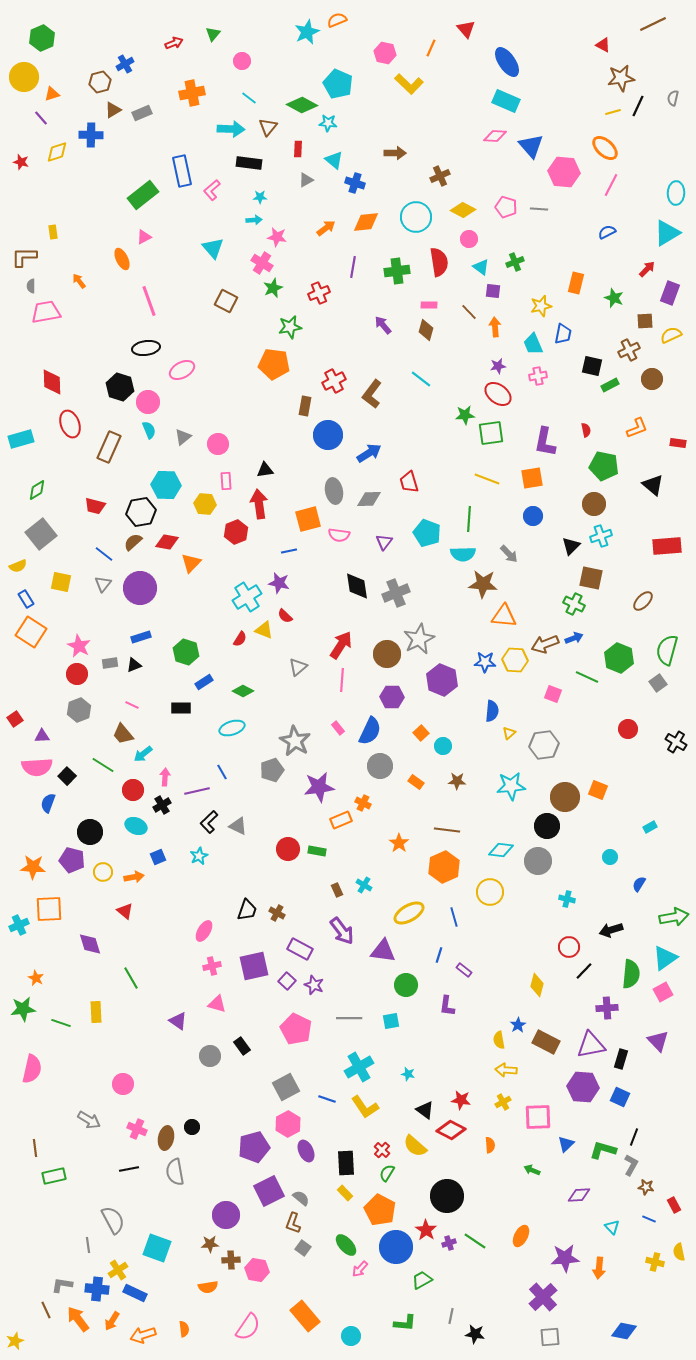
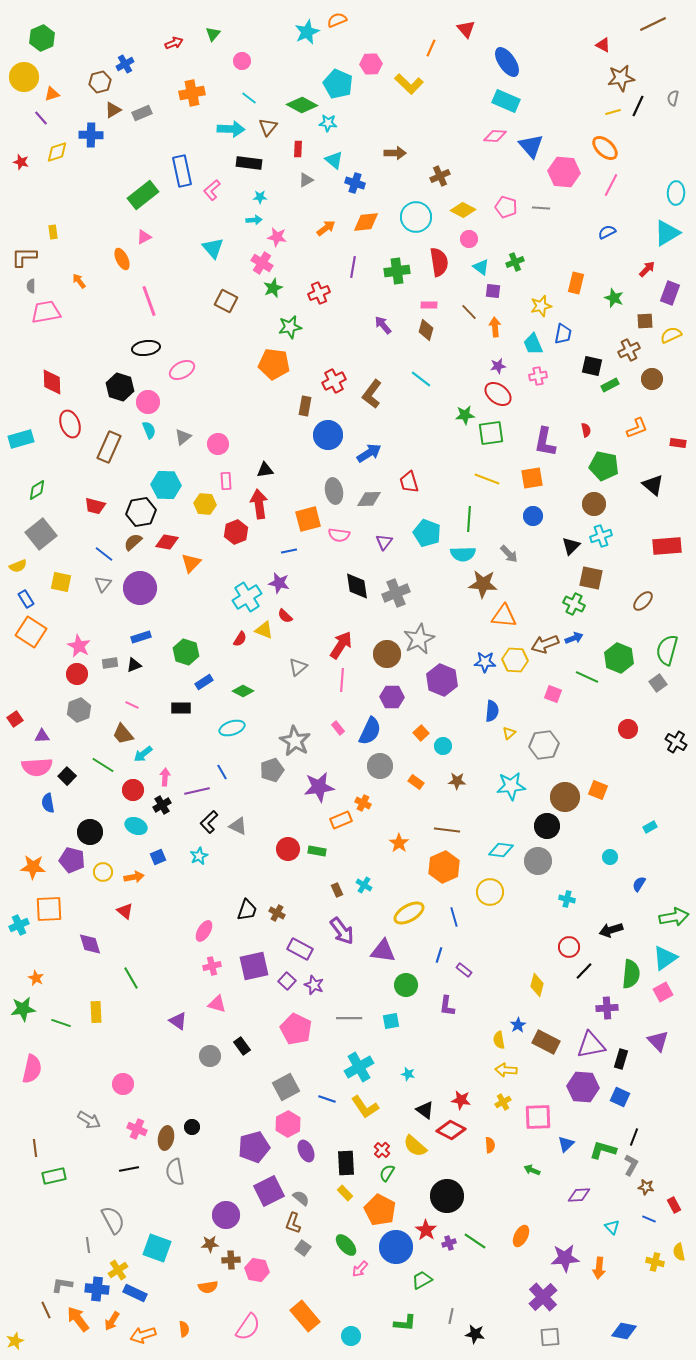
pink hexagon at (385, 53): moved 14 px left, 11 px down; rotated 15 degrees counterclockwise
gray line at (539, 209): moved 2 px right, 1 px up
blue semicircle at (48, 803): rotated 30 degrees counterclockwise
